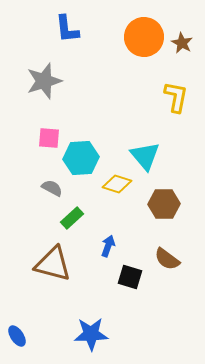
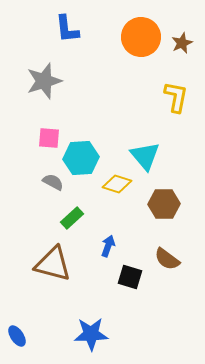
orange circle: moved 3 px left
brown star: rotated 20 degrees clockwise
gray semicircle: moved 1 px right, 6 px up
